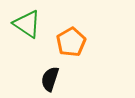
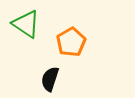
green triangle: moved 1 px left
